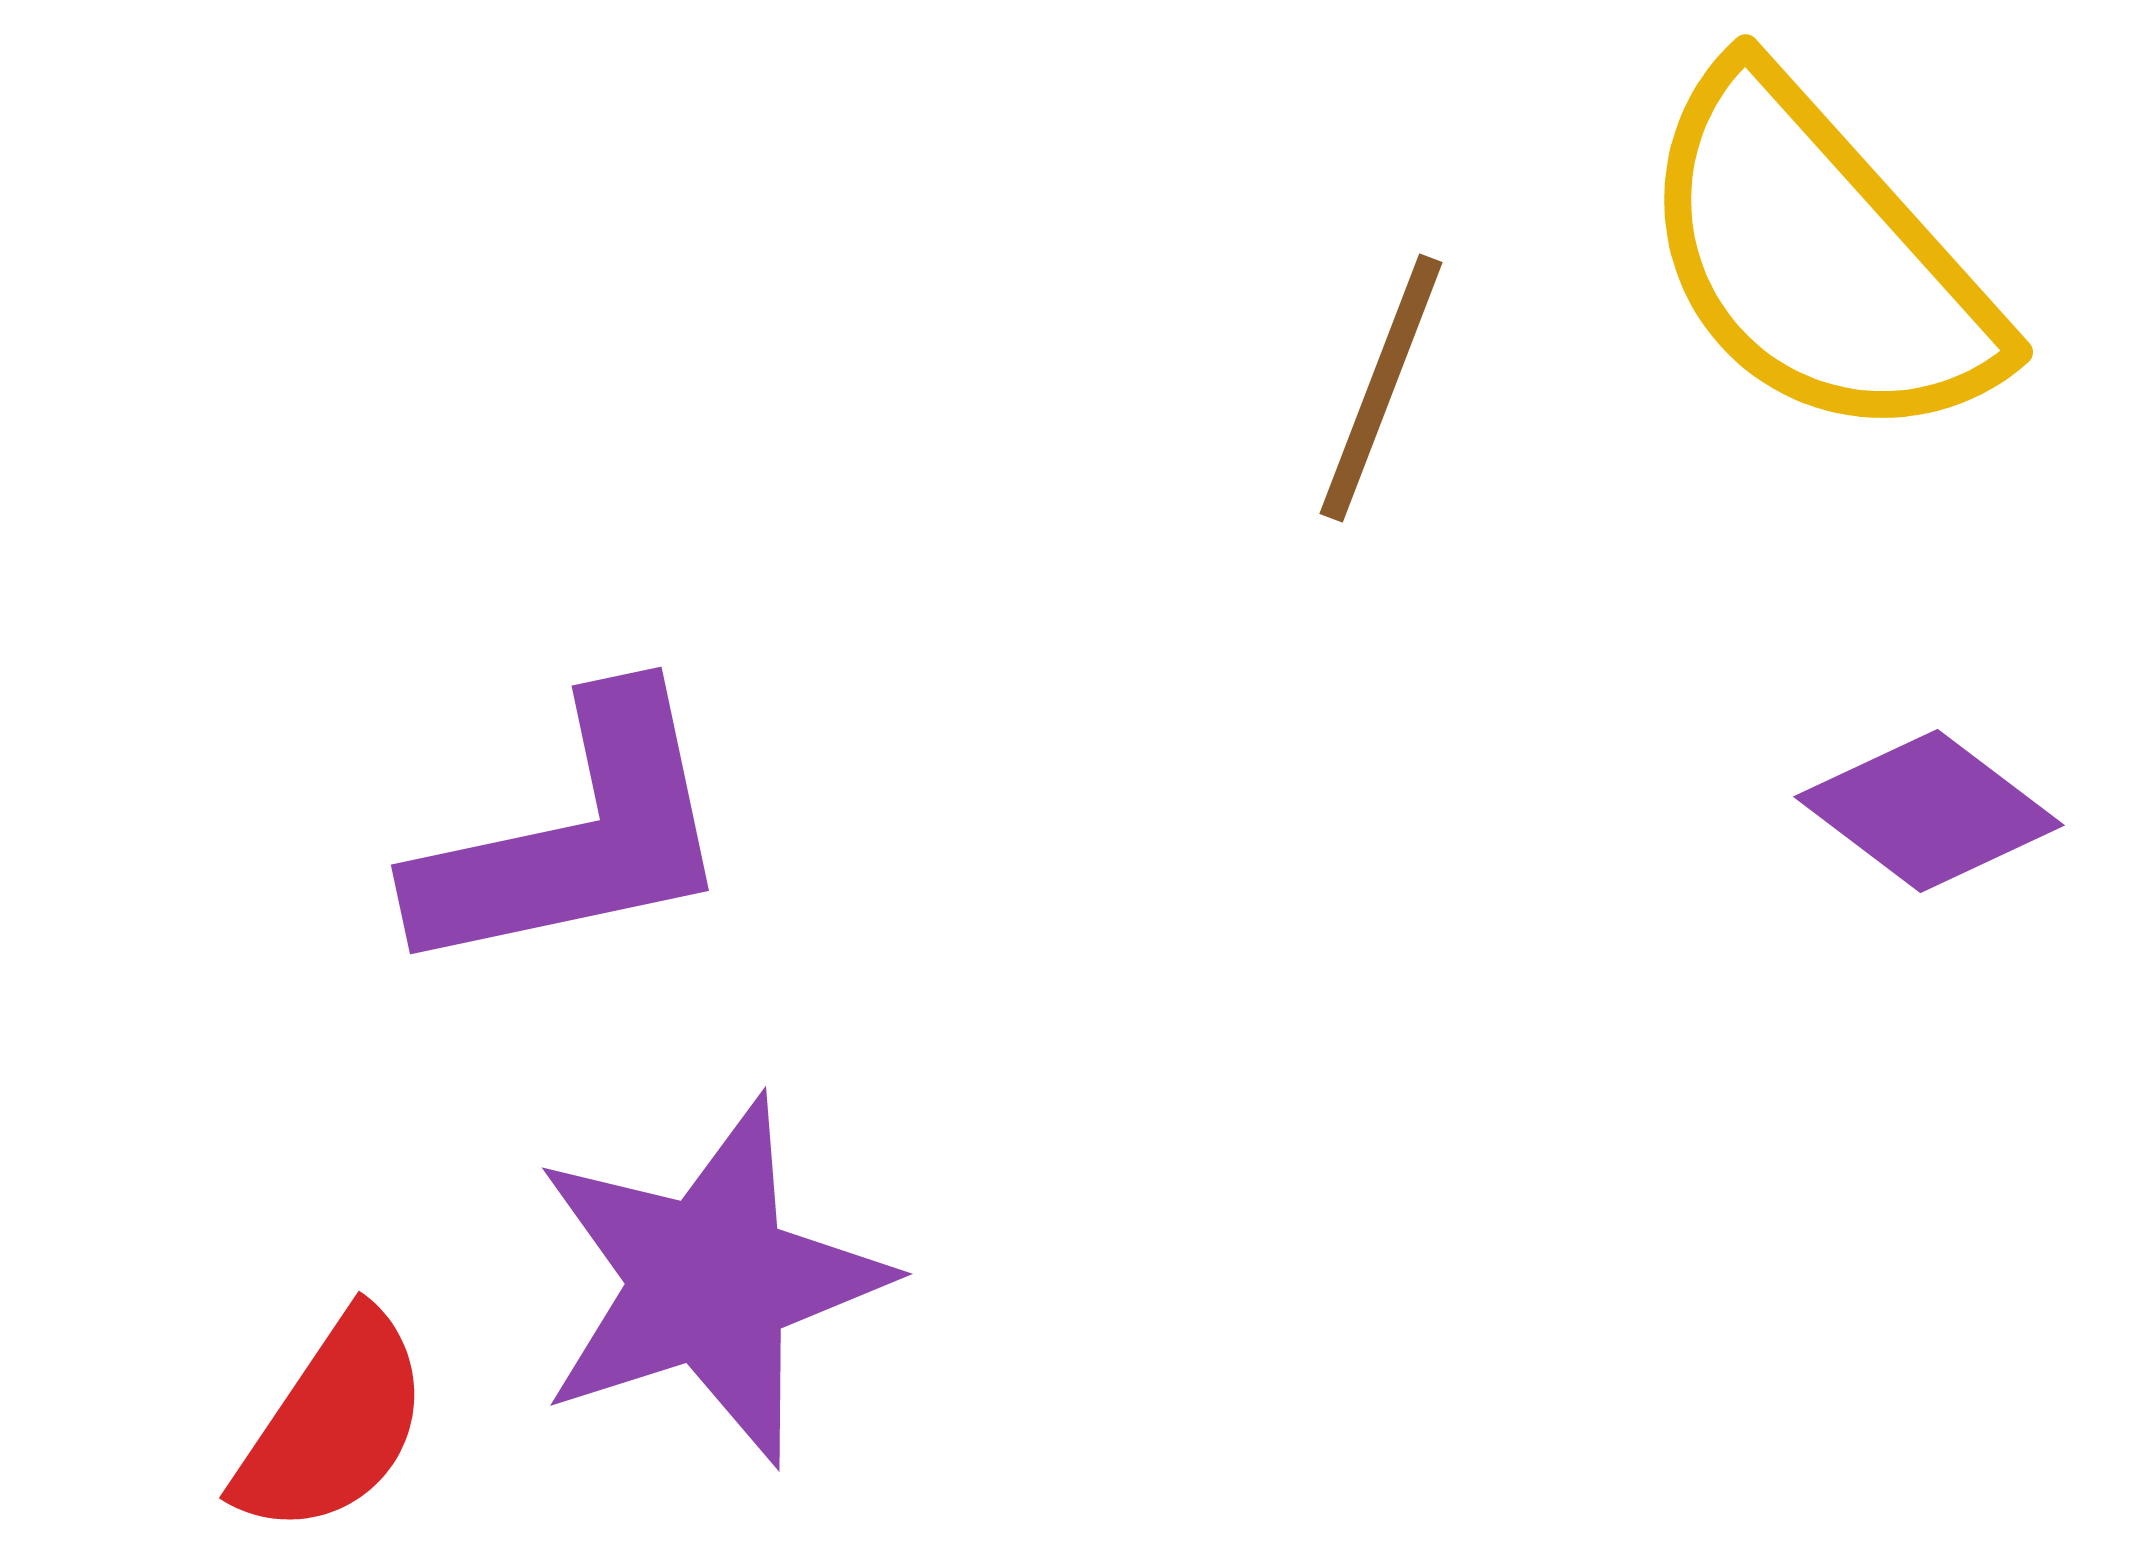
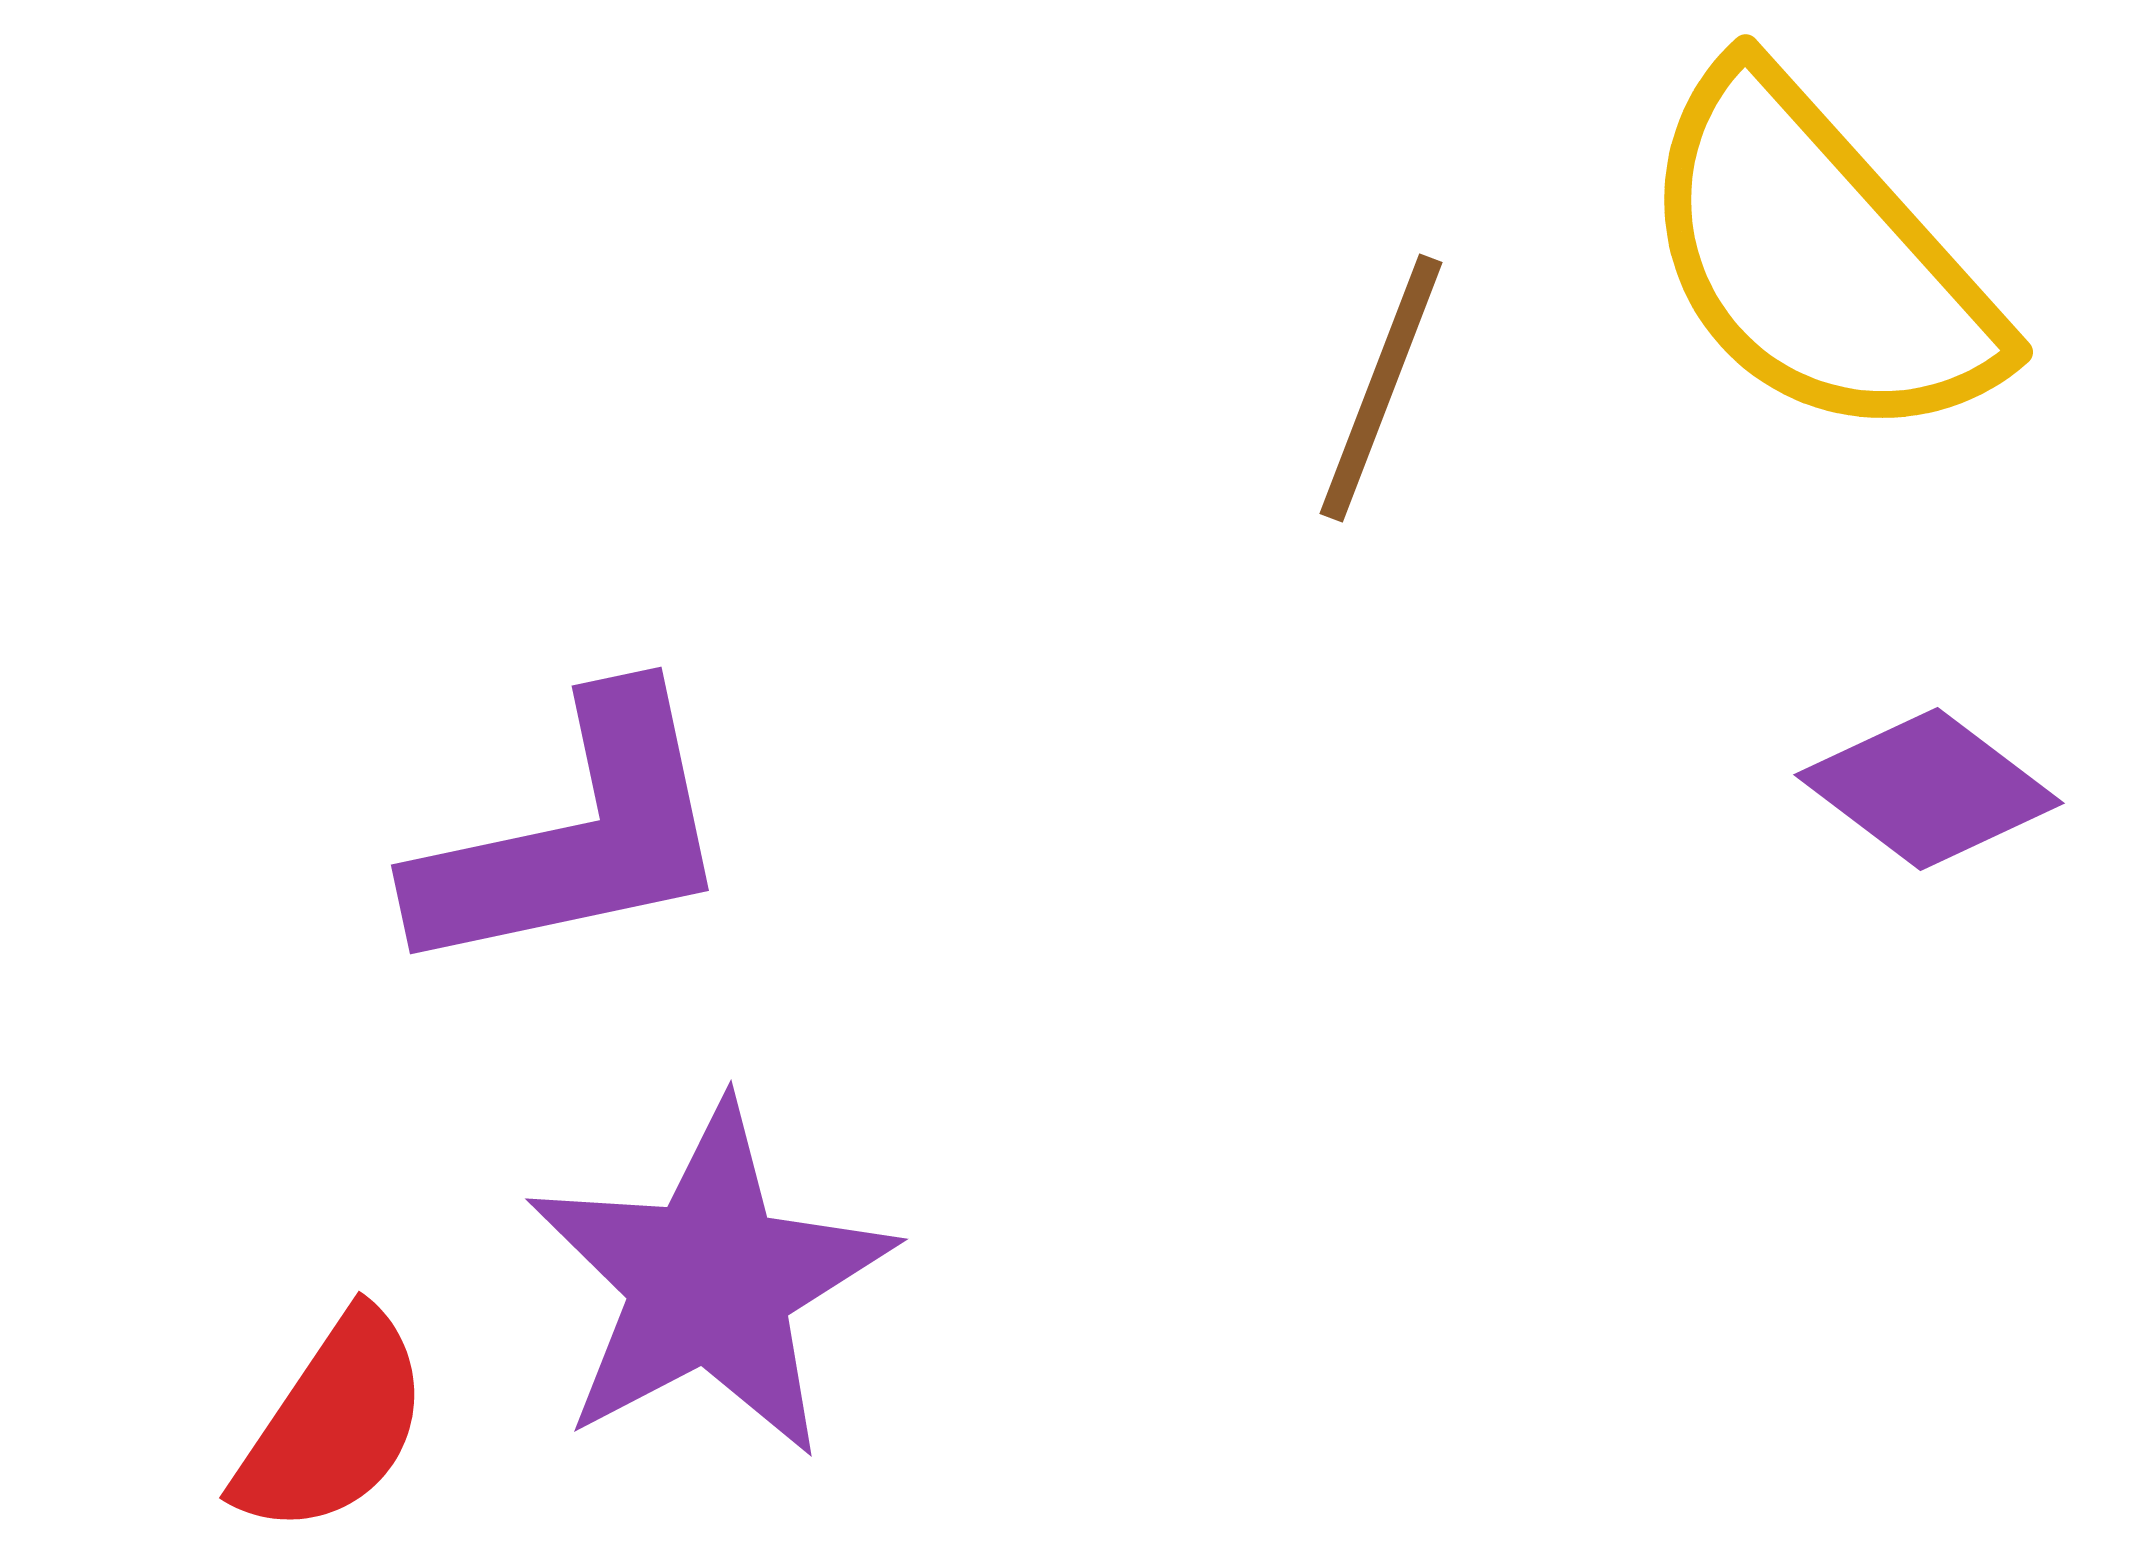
purple diamond: moved 22 px up
purple star: rotated 10 degrees counterclockwise
